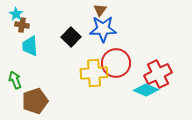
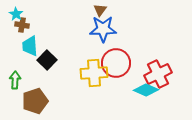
black square: moved 24 px left, 23 px down
green arrow: rotated 24 degrees clockwise
